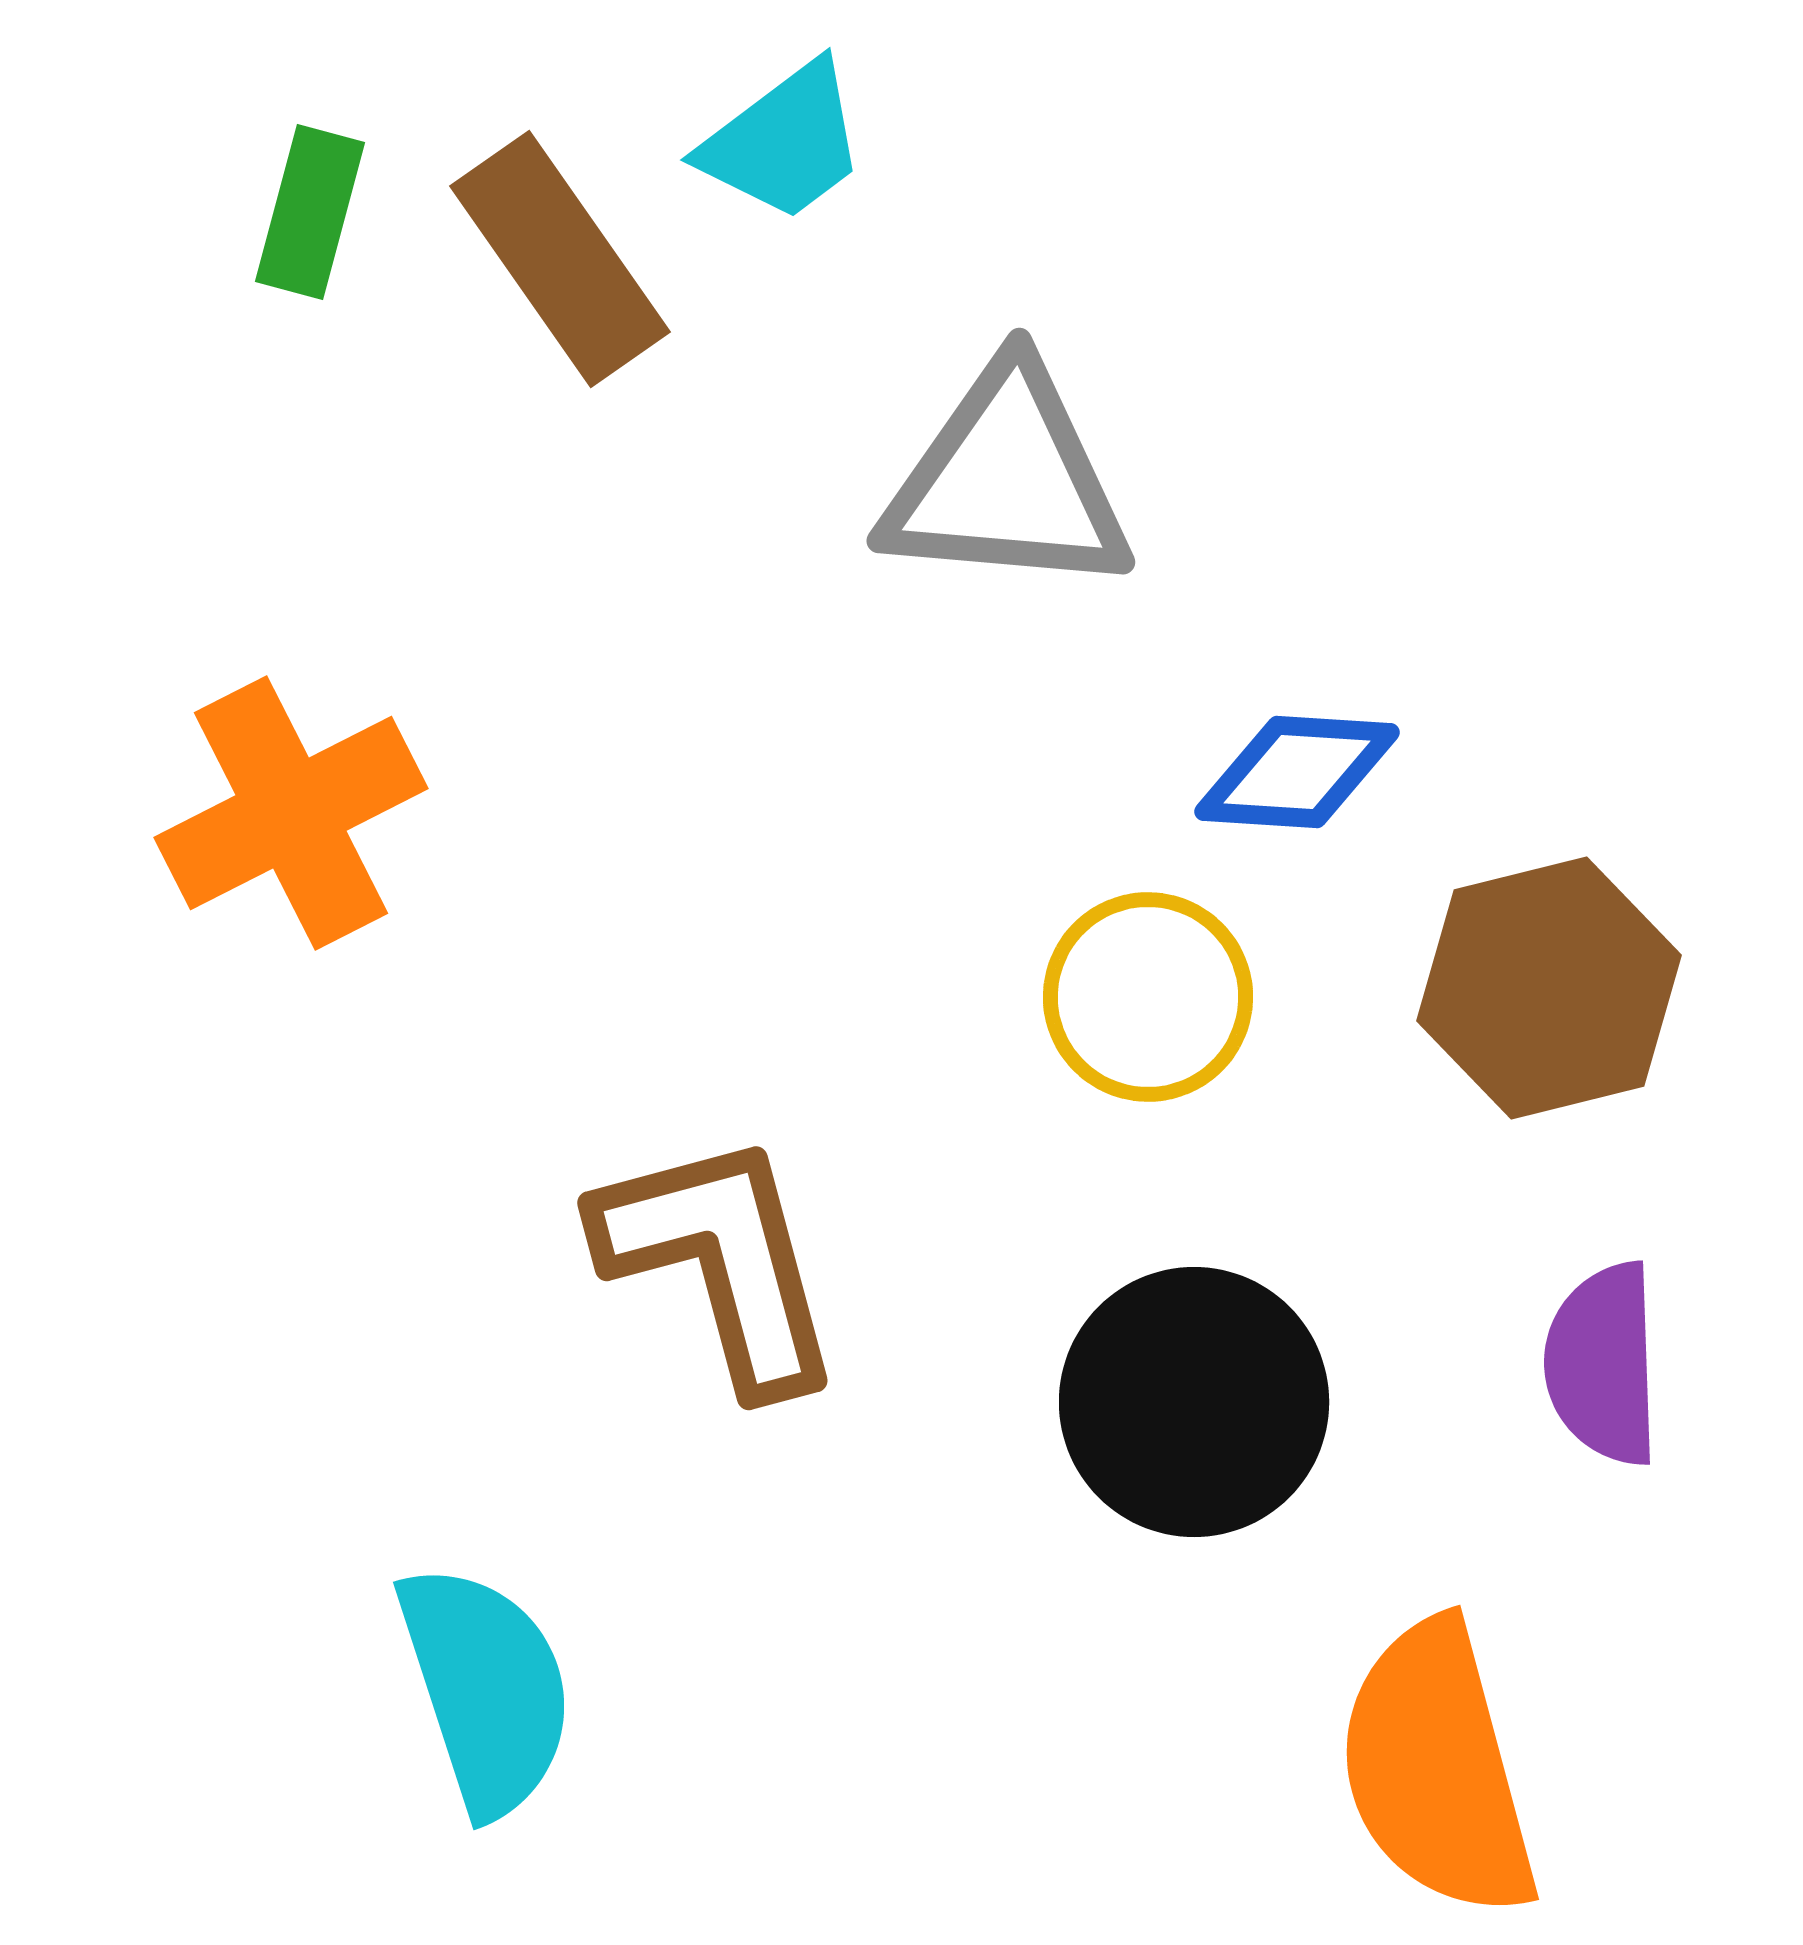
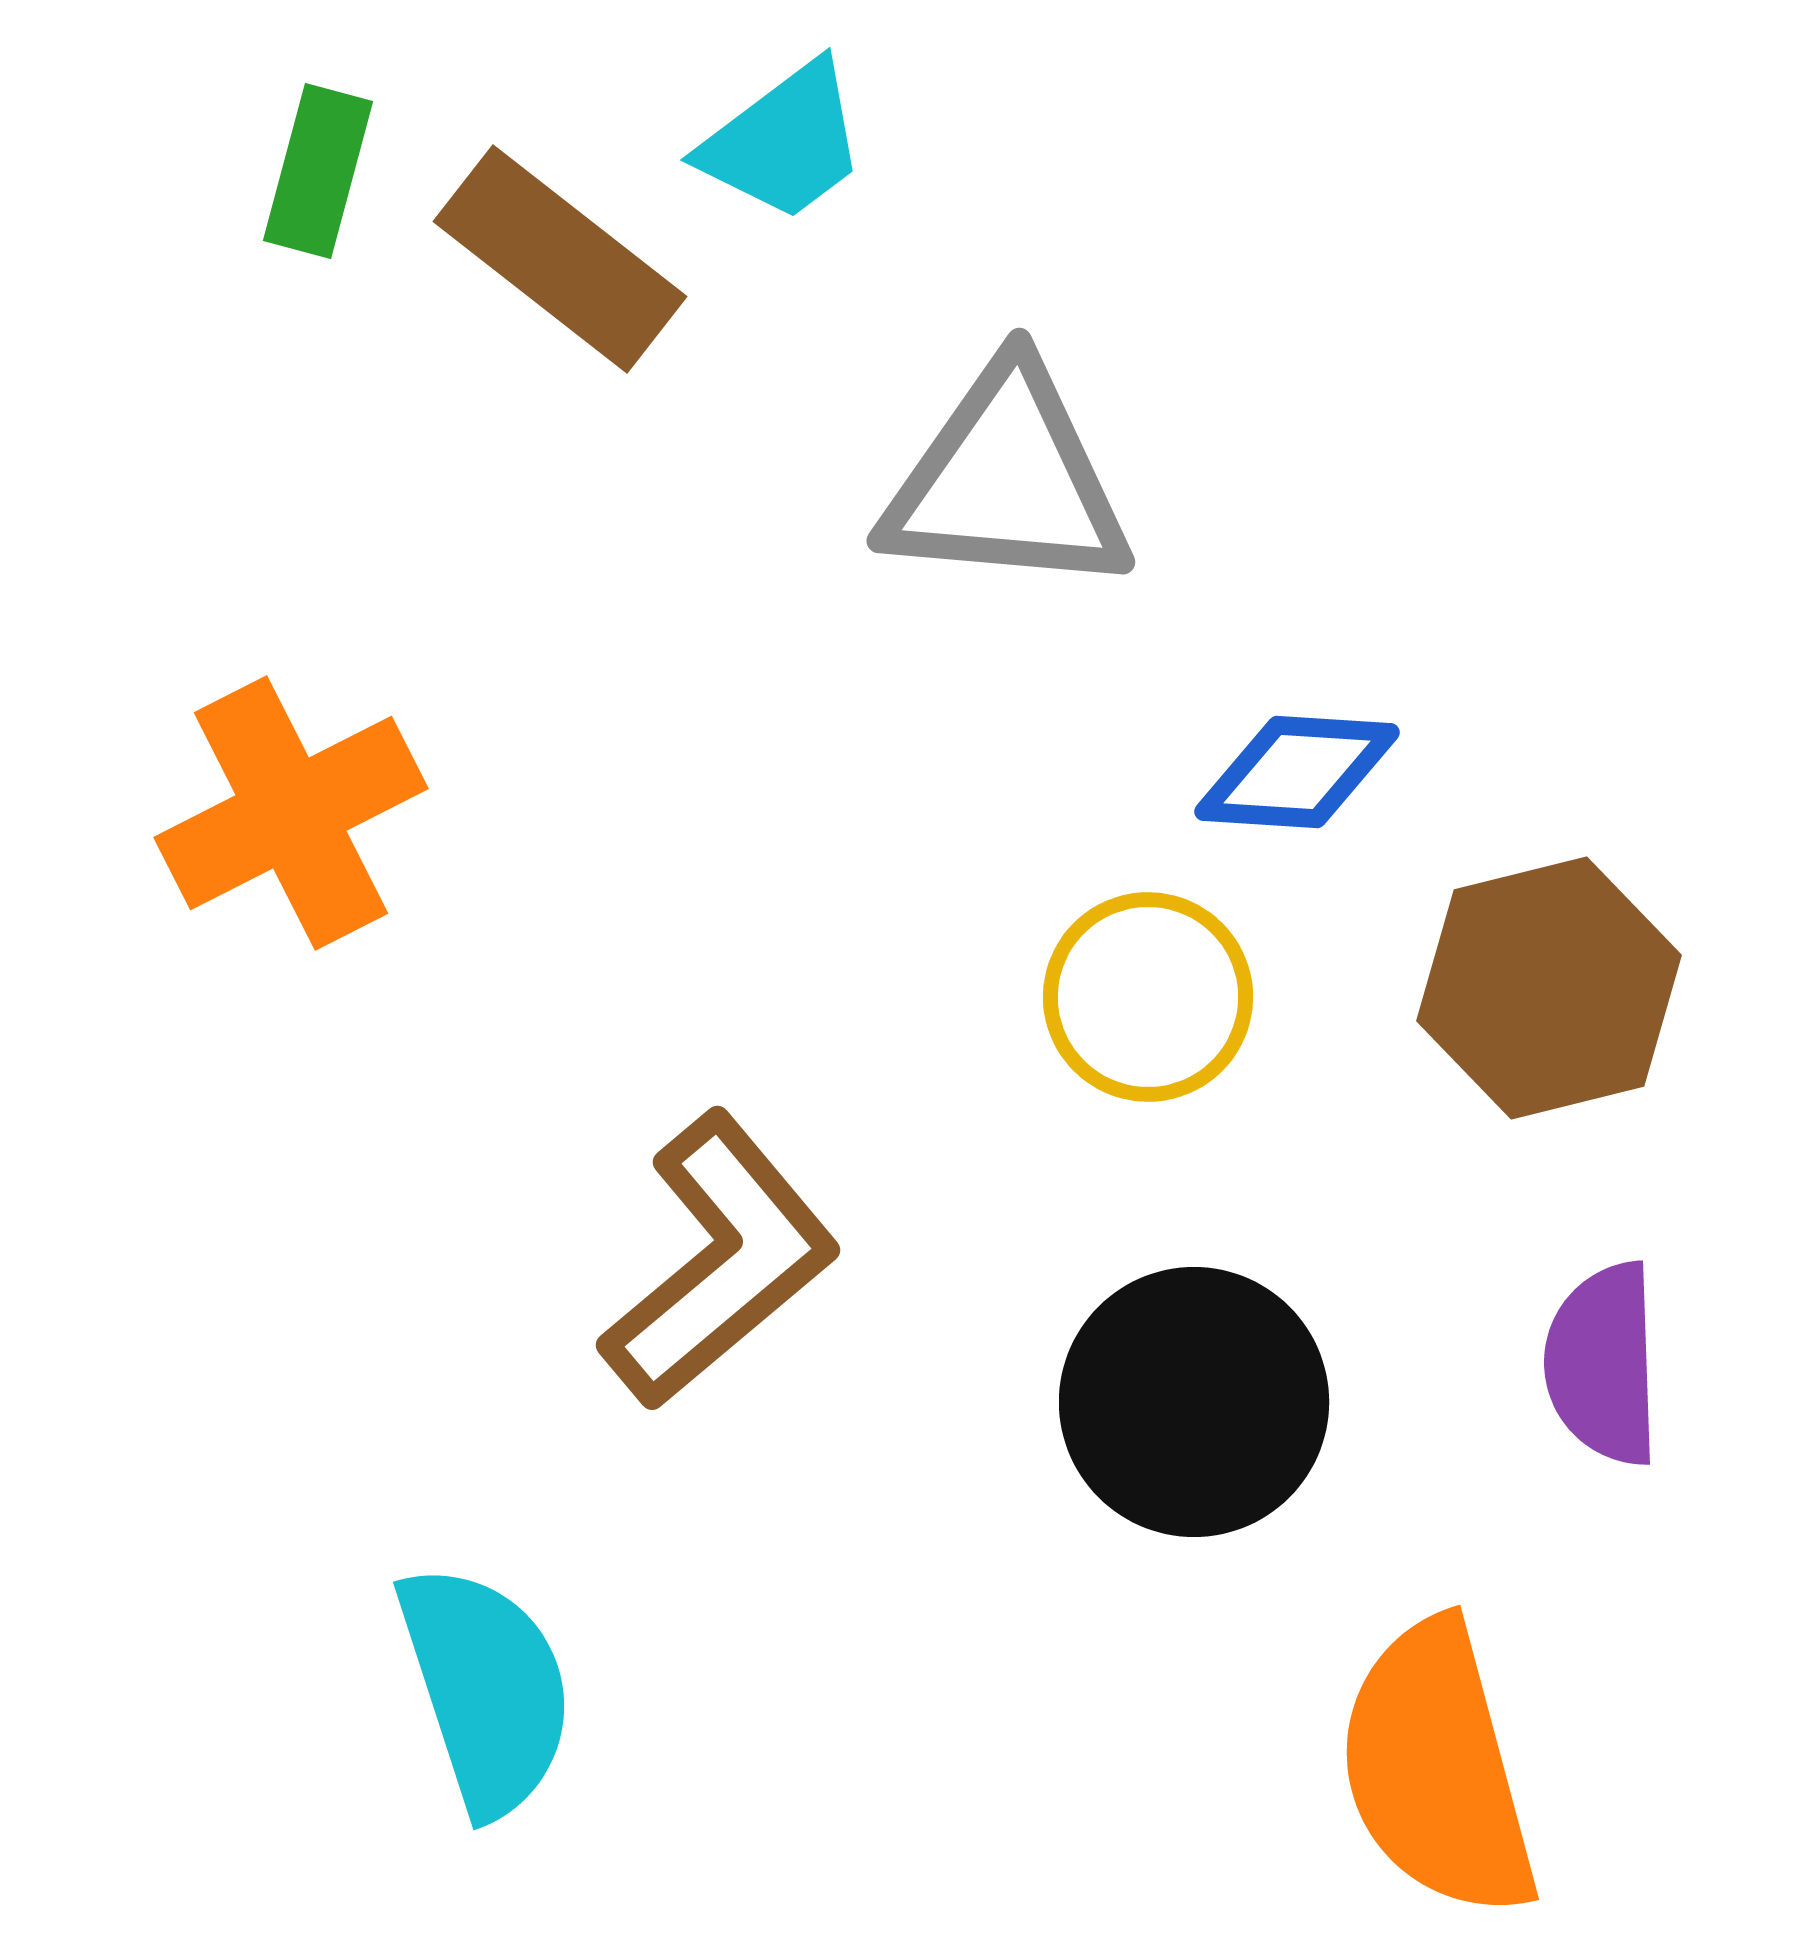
green rectangle: moved 8 px right, 41 px up
brown rectangle: rotated 17 degrees counterclockwise
brown L-shape: rotated 65 degrees clockwise
